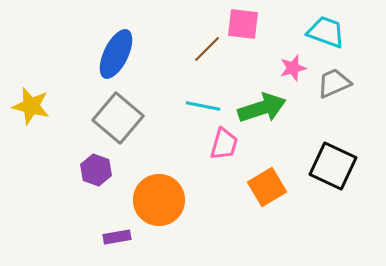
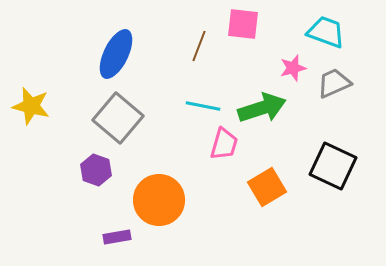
brown line: moved 8 px left, 3 px up; rotated 24 degrees counterclockwise
